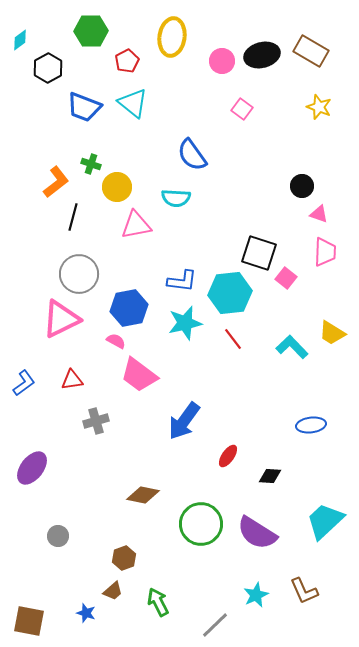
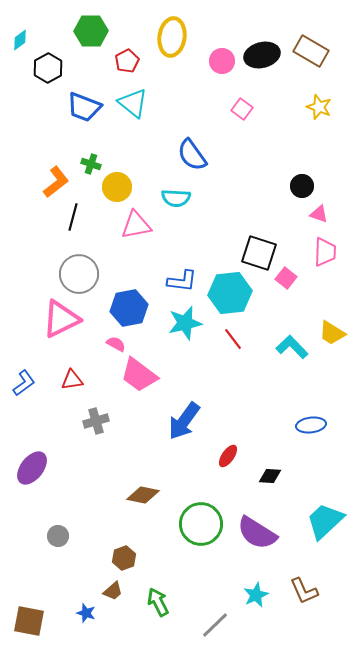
pink semicircle at (116, 341): moved 3 px down
